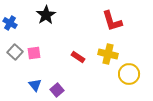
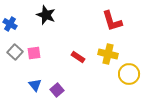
black star: rotated 18 degrees counterclockwise
blue cross: moved 1 px down
